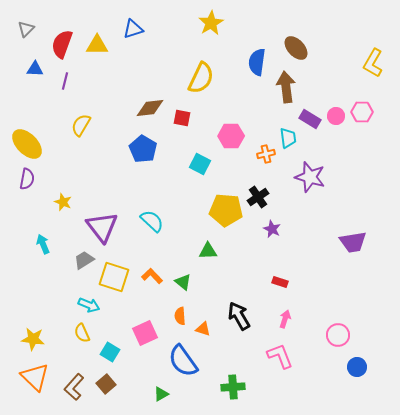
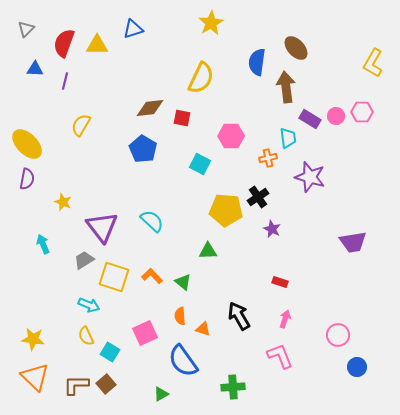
red semicircle at (62, 44): moved 2 px right, 1 px up
orange cross at (266, 154): moved 2 px right, 4 px down
yellow semicircle at (82, 333): moved 4 px right, 3 px down
brown L-shape at (74, 387): moved 2 px right, 2 px up; rotated 48 degrees clockwise
